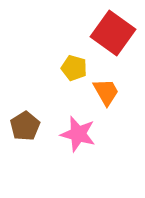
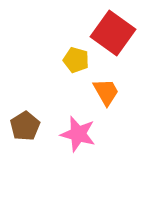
yellow pentagon: moved 2 px right, 8 px up
